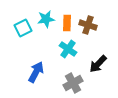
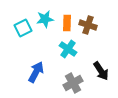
cyan star: moved 1 px left
black arrow: moved 3 px right, 7 px down; rotated 78 degrees counterclockwise
